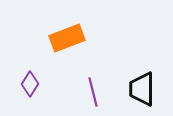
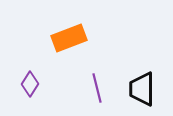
orange rectangle: moved 2 px right
purple line: moved 4 px right, 4 px up
